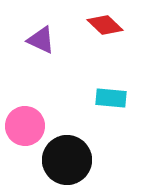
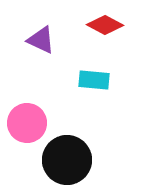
red diamond: rotated 15 degrees counterclockwise
cyan rectangle: moved 17 px left, 18 px up
pink circle: moved 2 px right, 3 px up
